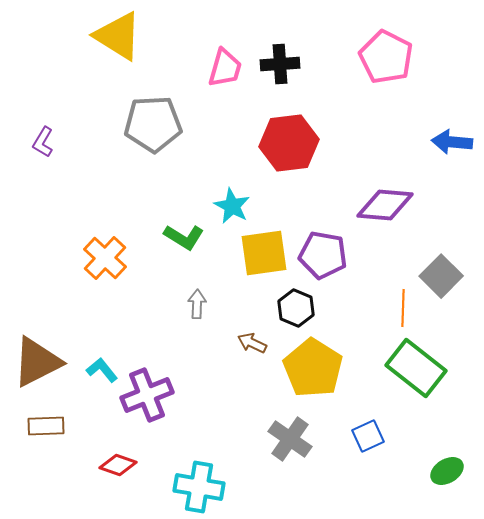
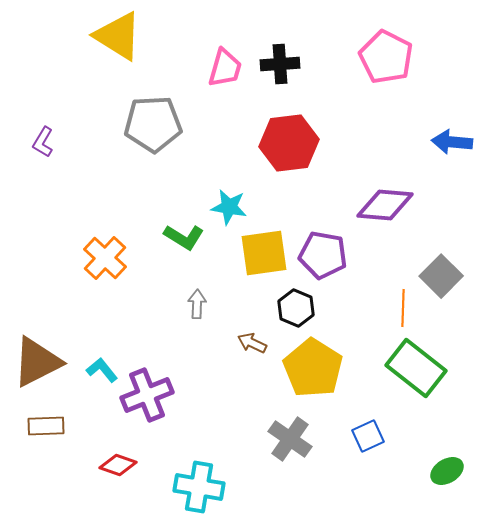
cyan star: moved 3 px left, 1 px down; rotated 18 degrees counterclockwise
